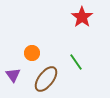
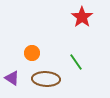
purple triangle: moved 1 px left, 3 px down; rotated 21 degrees counterclockwise
brown ellipse: rotated 56 degrees clockwise
